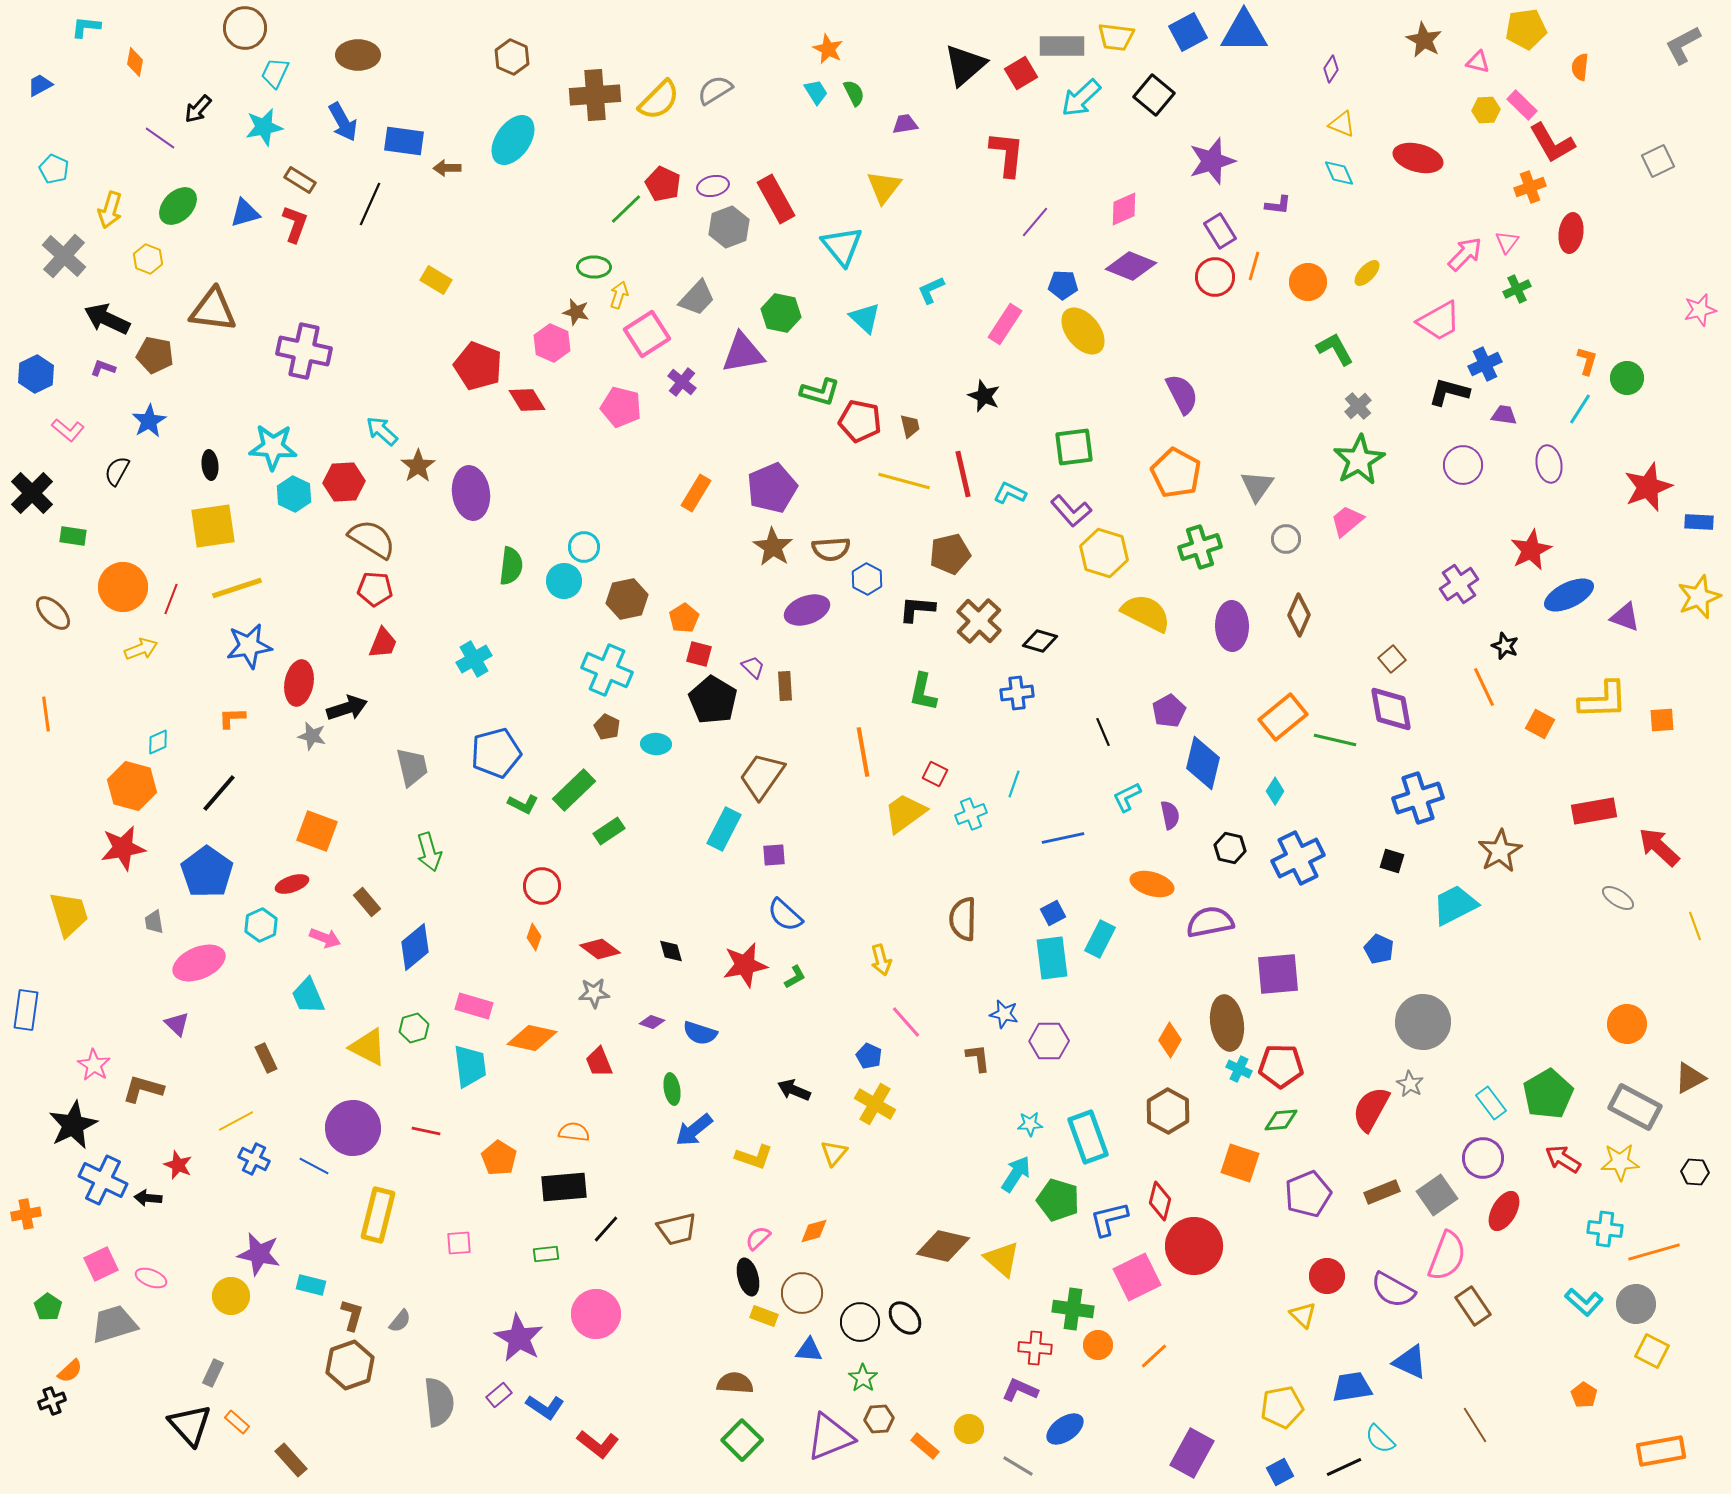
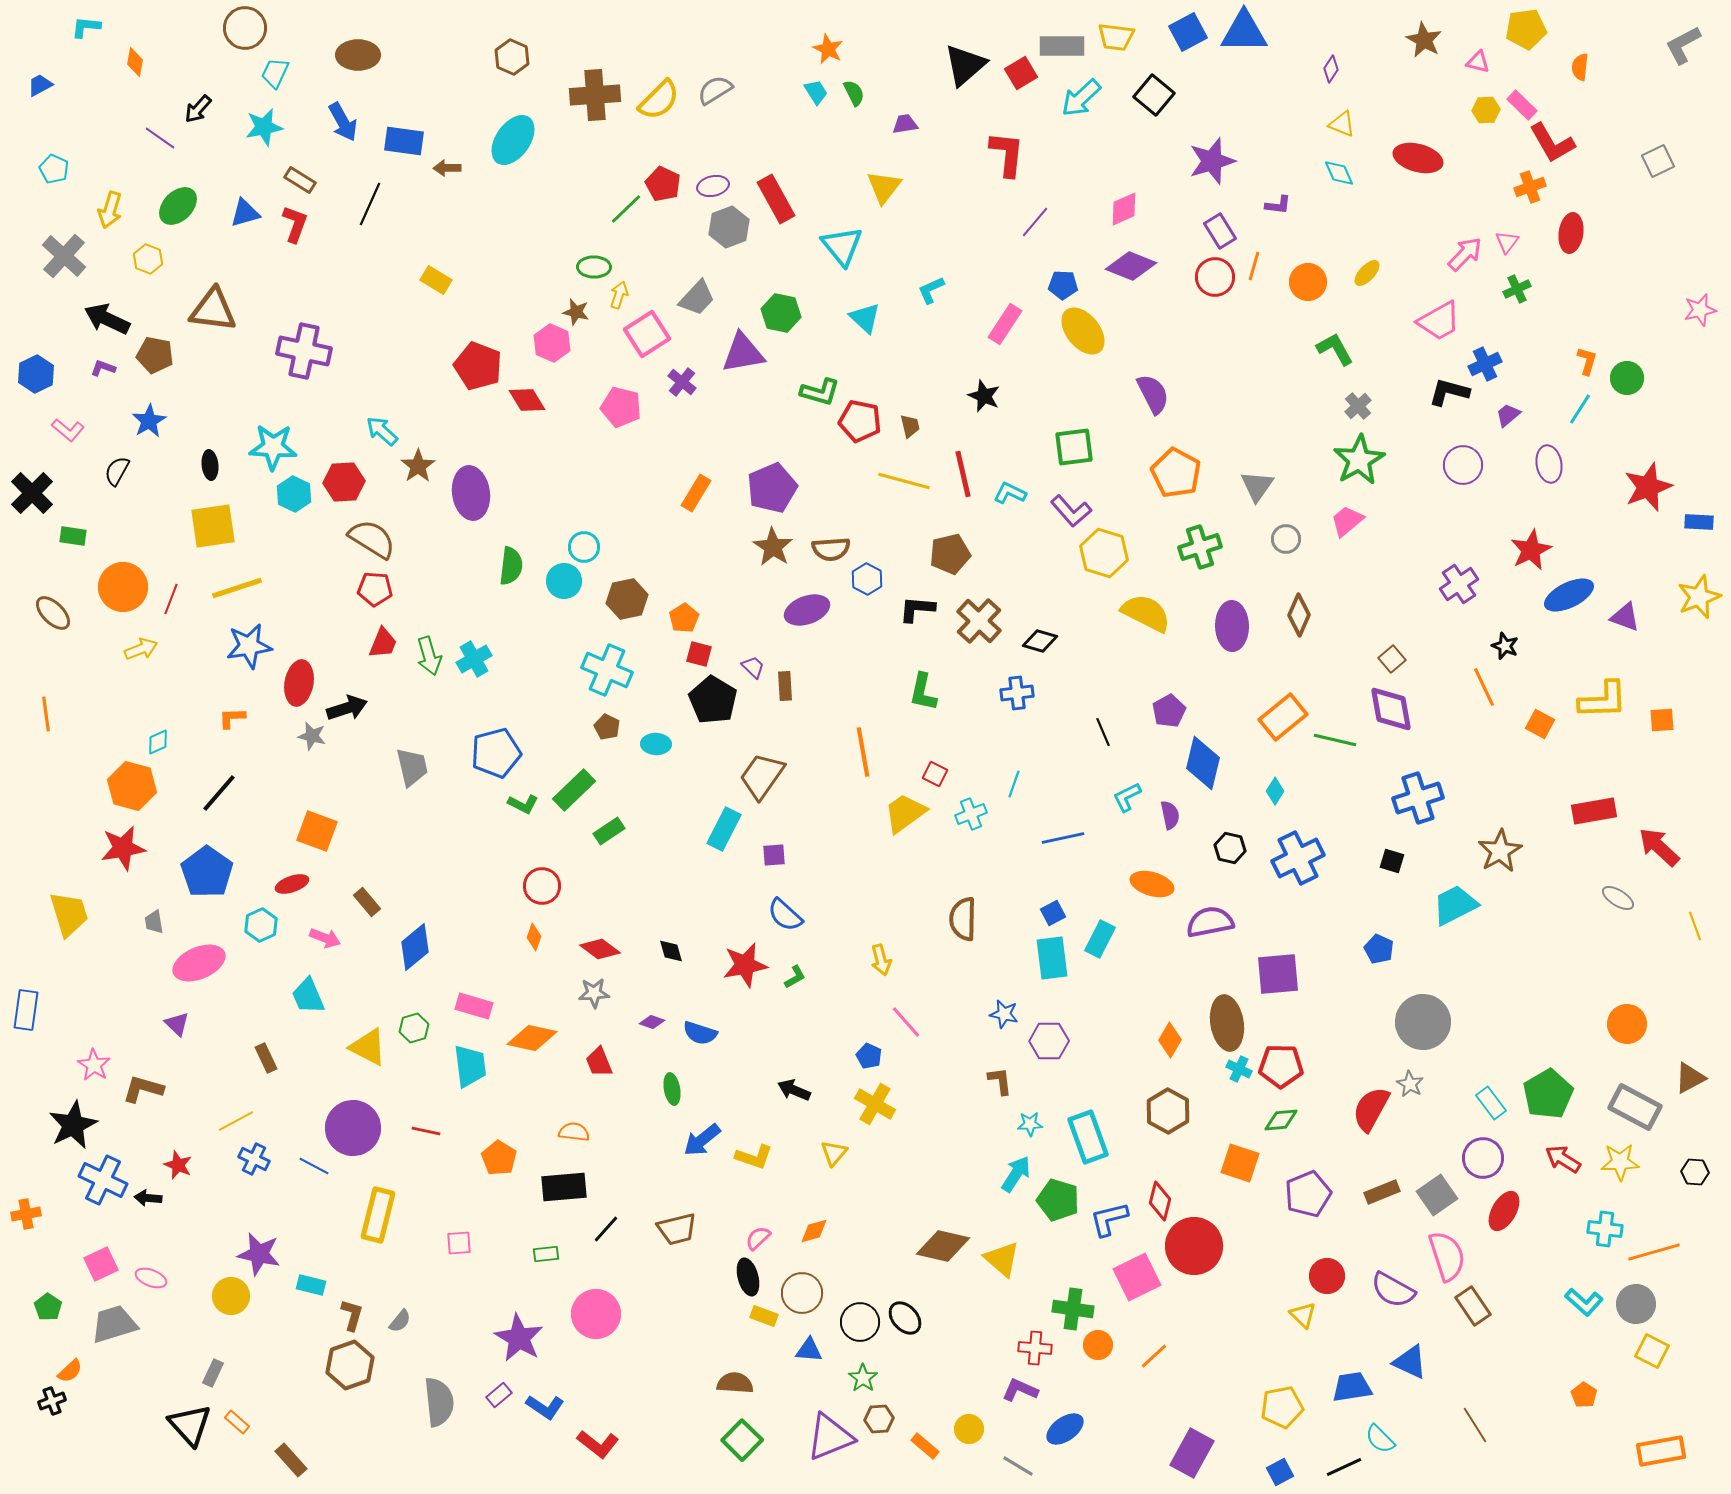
purple semicircle at (1182, 394): moved 29 px left
purple trapezoid at (1504, 415): moved 4 px right; rotated 48 degrees counterclockwise
green arrow at (429, 852): moved 196 px up
brown L-shape at (978, 1058): moved 22 px right, 23 px down
blue arrow at (694, 1130): moved 8 px right, 10 px down
pink semicircle at (1447, 1256): rotated 39 degrees counterclockwise
